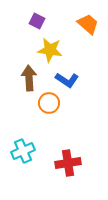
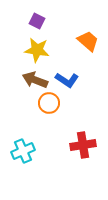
orange trapezoid: moved 17 px down
yellow star: moved 13 px left
brown arrow: moved 6 px right, 2 px down; rotated 65 degrees counterclockwise
red cross: moved 15 px right, 18 px up
